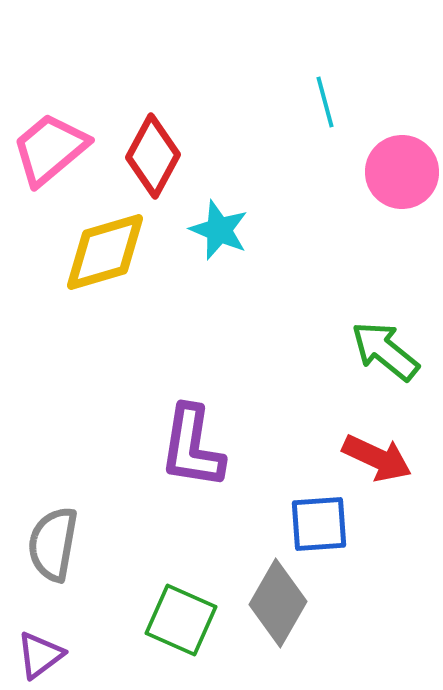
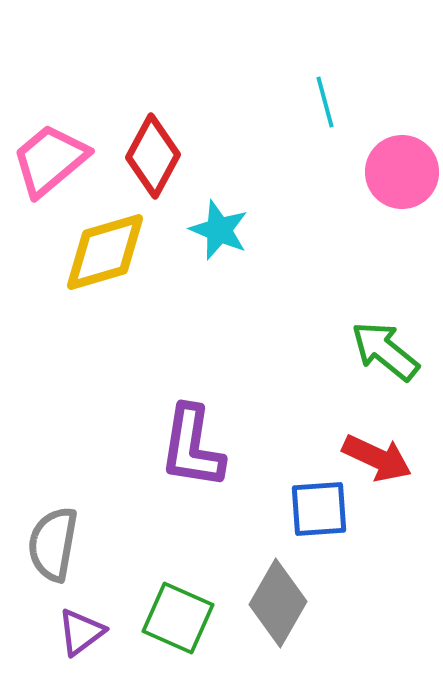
pink trapezoid: moved 11 px down
blue square: moved 15 px up
green square: moved 3 px left, 2 px up
purple triangle: moved 41 px right, 23 px up
